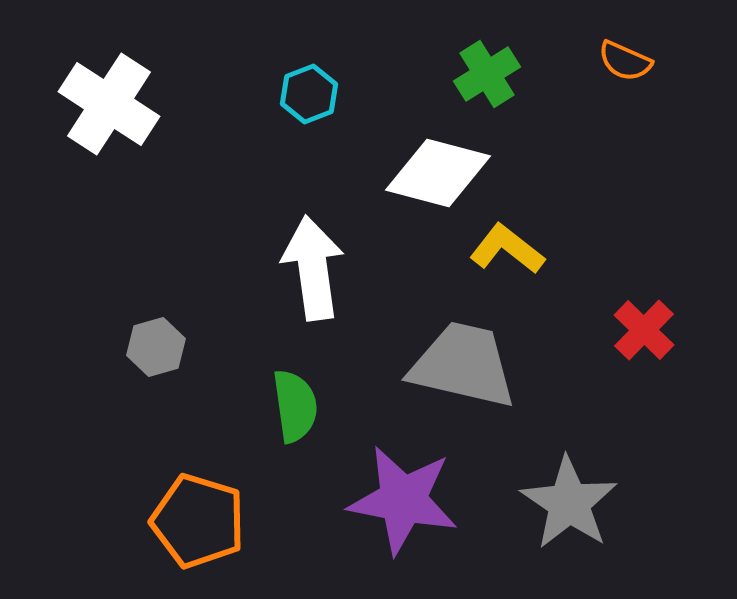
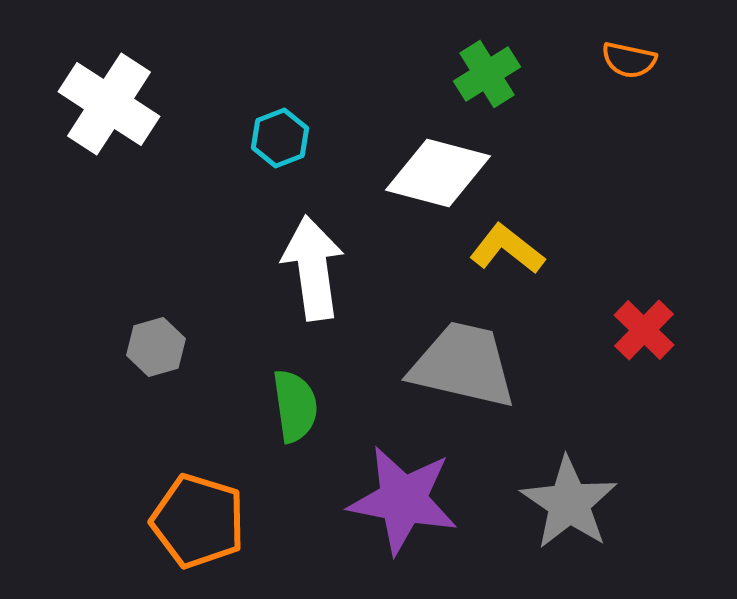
orange semicircle: moved 4 px right, 1 px up; rotated 12 degrees counterclockwise
cyan hexagon: moved 29 px left, 44 px down
